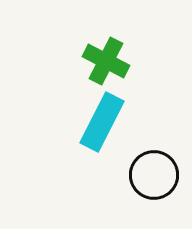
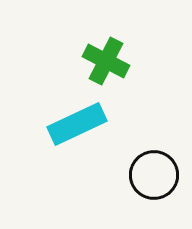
cyan rectangle: moved 25 px left, 2 px down; rotated 38 degrees clockwise
